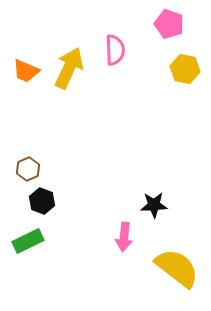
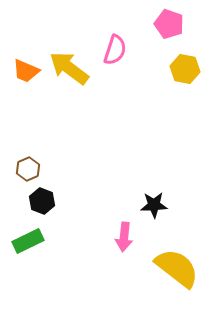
pink semicircle: rotated 20 degrees clockwise
yellow arrow: rotated 78 degrees counterclockwise
